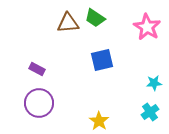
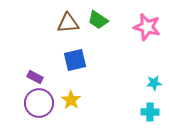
green trapezoid: moved 3 px right, 2 px down
pink star: rotated 16 degrees counterclockwise
blue square: moved 27 px left
purple rectangle: moved 2 px left, 8 px down
cyan cross: rotated 36 degrees clockwise
yellow star: moved 28 px left, 21 px up
